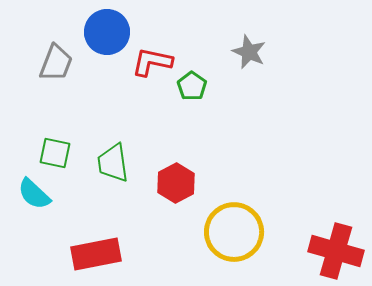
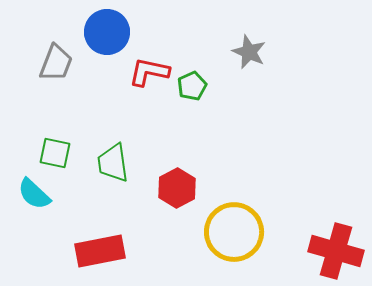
red L-shape: moved 3 px left, 10 px down
green pentagon: rotated 12 degrees clockwise
red hexagon: moved 1 px right, 5 px down
red rectangle: moved 4 px right, 3 px up
